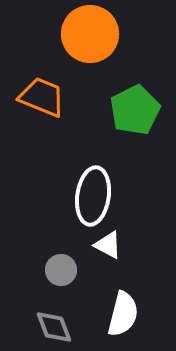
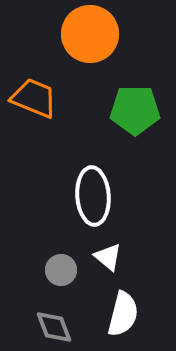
orange trapezoid: moved 8 px left, 1 px down
green pentagon: rotated 27 degrees clockwise
white ellipse: rotated 12 degrees counterclockwise
white triangle: moved 12 px down; rotated 12 degrees clockwise
